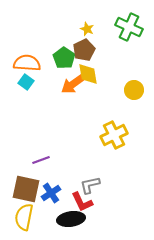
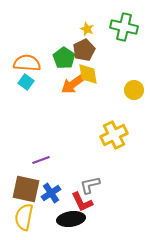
green cross: moved 5 px left; rotated 12 degrees counterclockwise
